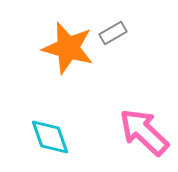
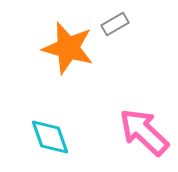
gray rectangle: moved 2 px right, 9 px up
